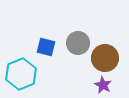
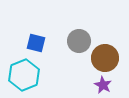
gray circle: moved 1 px right, 2 px up
blue square: moved 10 px left, 4 px up
cyan hexagon: moved 3 px right, 1 px down
